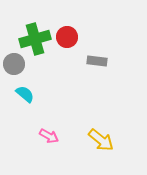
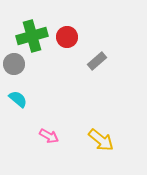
green cross: moved 3 px left, 3 px up
gray rectangle: rotated 48 degrees counterclockwise
cyan semicircle: moved 7 px left, 5 px down
